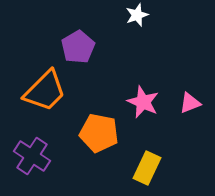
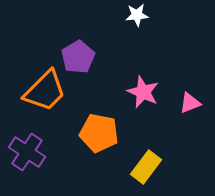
white star: rotated 15 degrees clockwise
purple pentagon: moved 10 px down
pink star: moved 10 px up
purple cross: moved 5 px left, 4 px up
yellow rectangle: moved 1 px left, 1 px up; rotated 12 degrees clockwise
